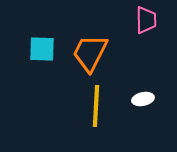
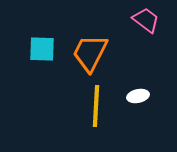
pink trapezoid: rotated 52 degrees counterclockwise
white ellipse: moved 5 px left, 3 px up
